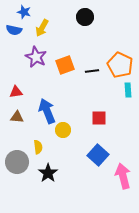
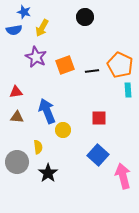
blue semicircle: rotated 21 degrees counterclockwise
